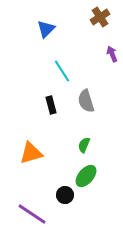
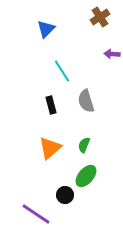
purple arrow: rotated 63 degrees counterclockwise
orange triangle: moved 19 px right, 5 px up; rotated 25 degrees counterclockwise
purple line: moved 4 px right
